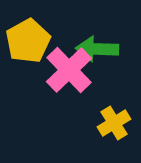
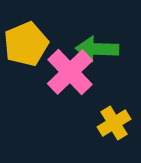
yellow pentagon: moved 2 px left, 3 px down; rotated 6 degrees clockwise
pink cross: moved 1 px right, 2 px down
